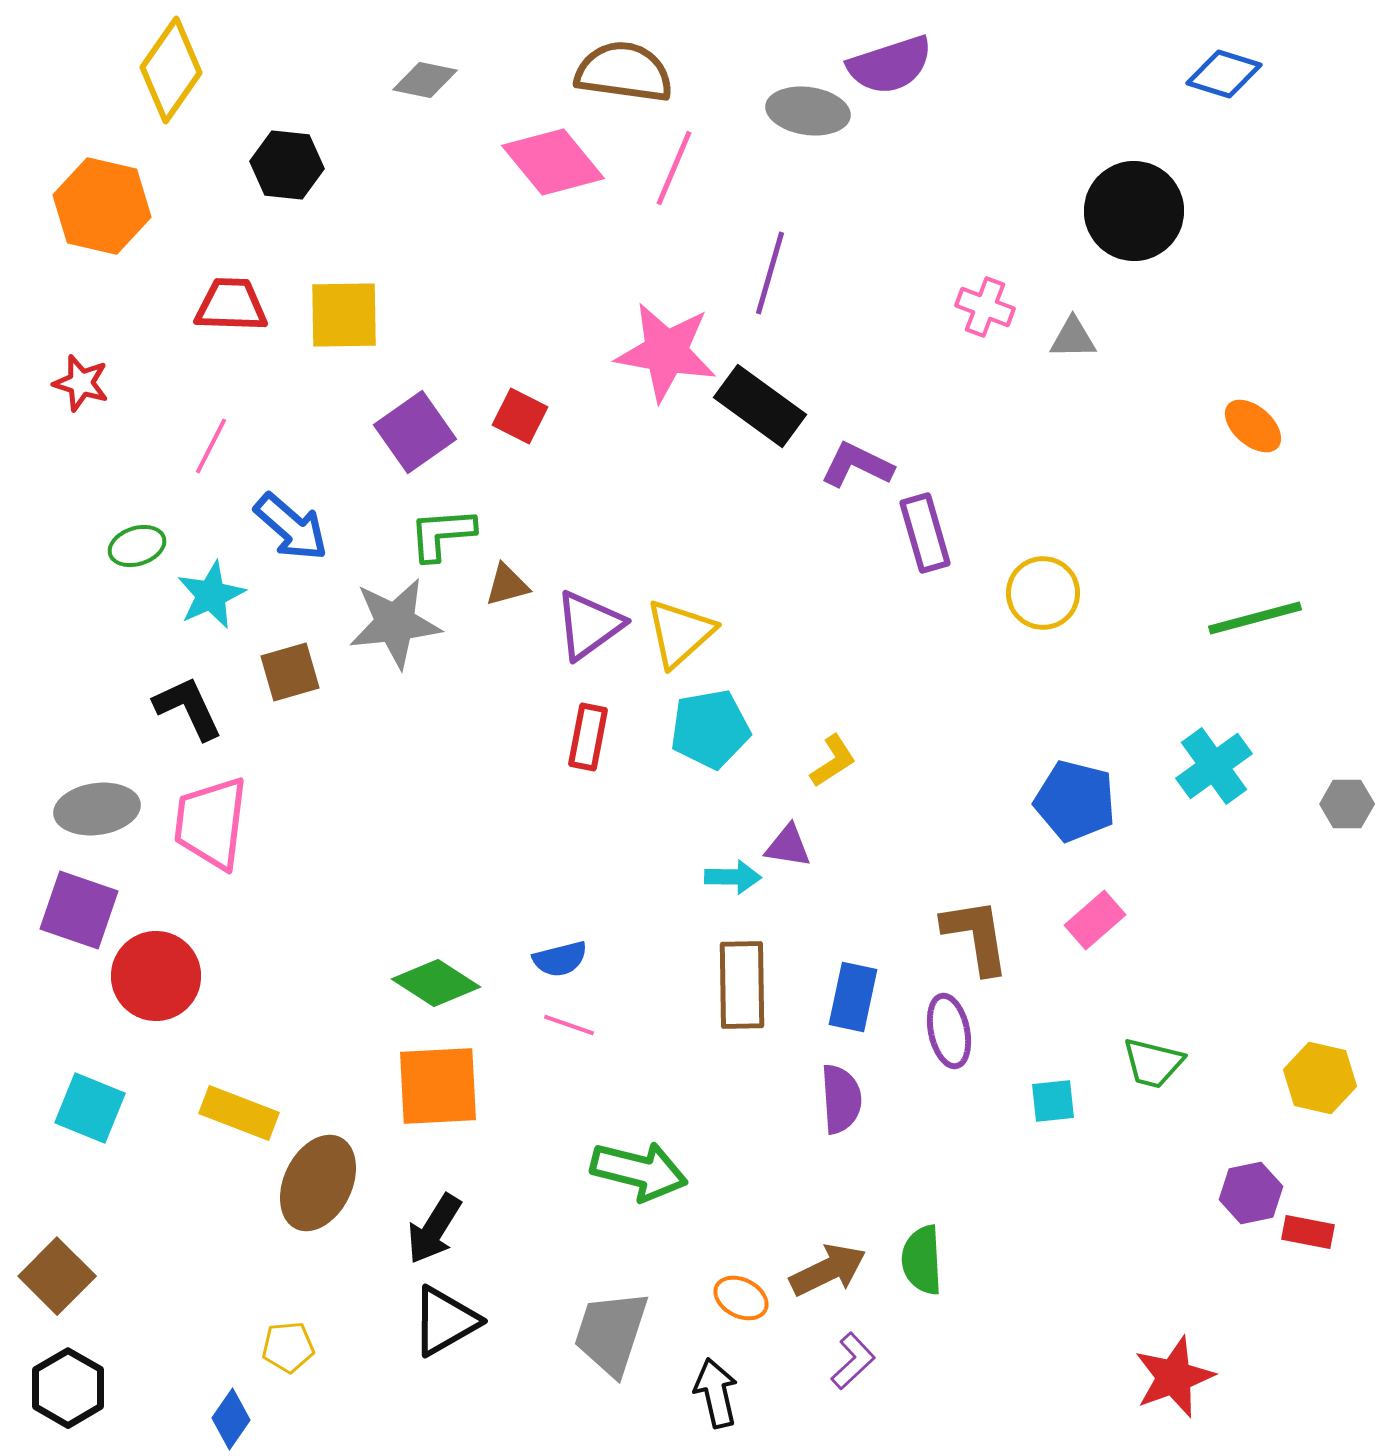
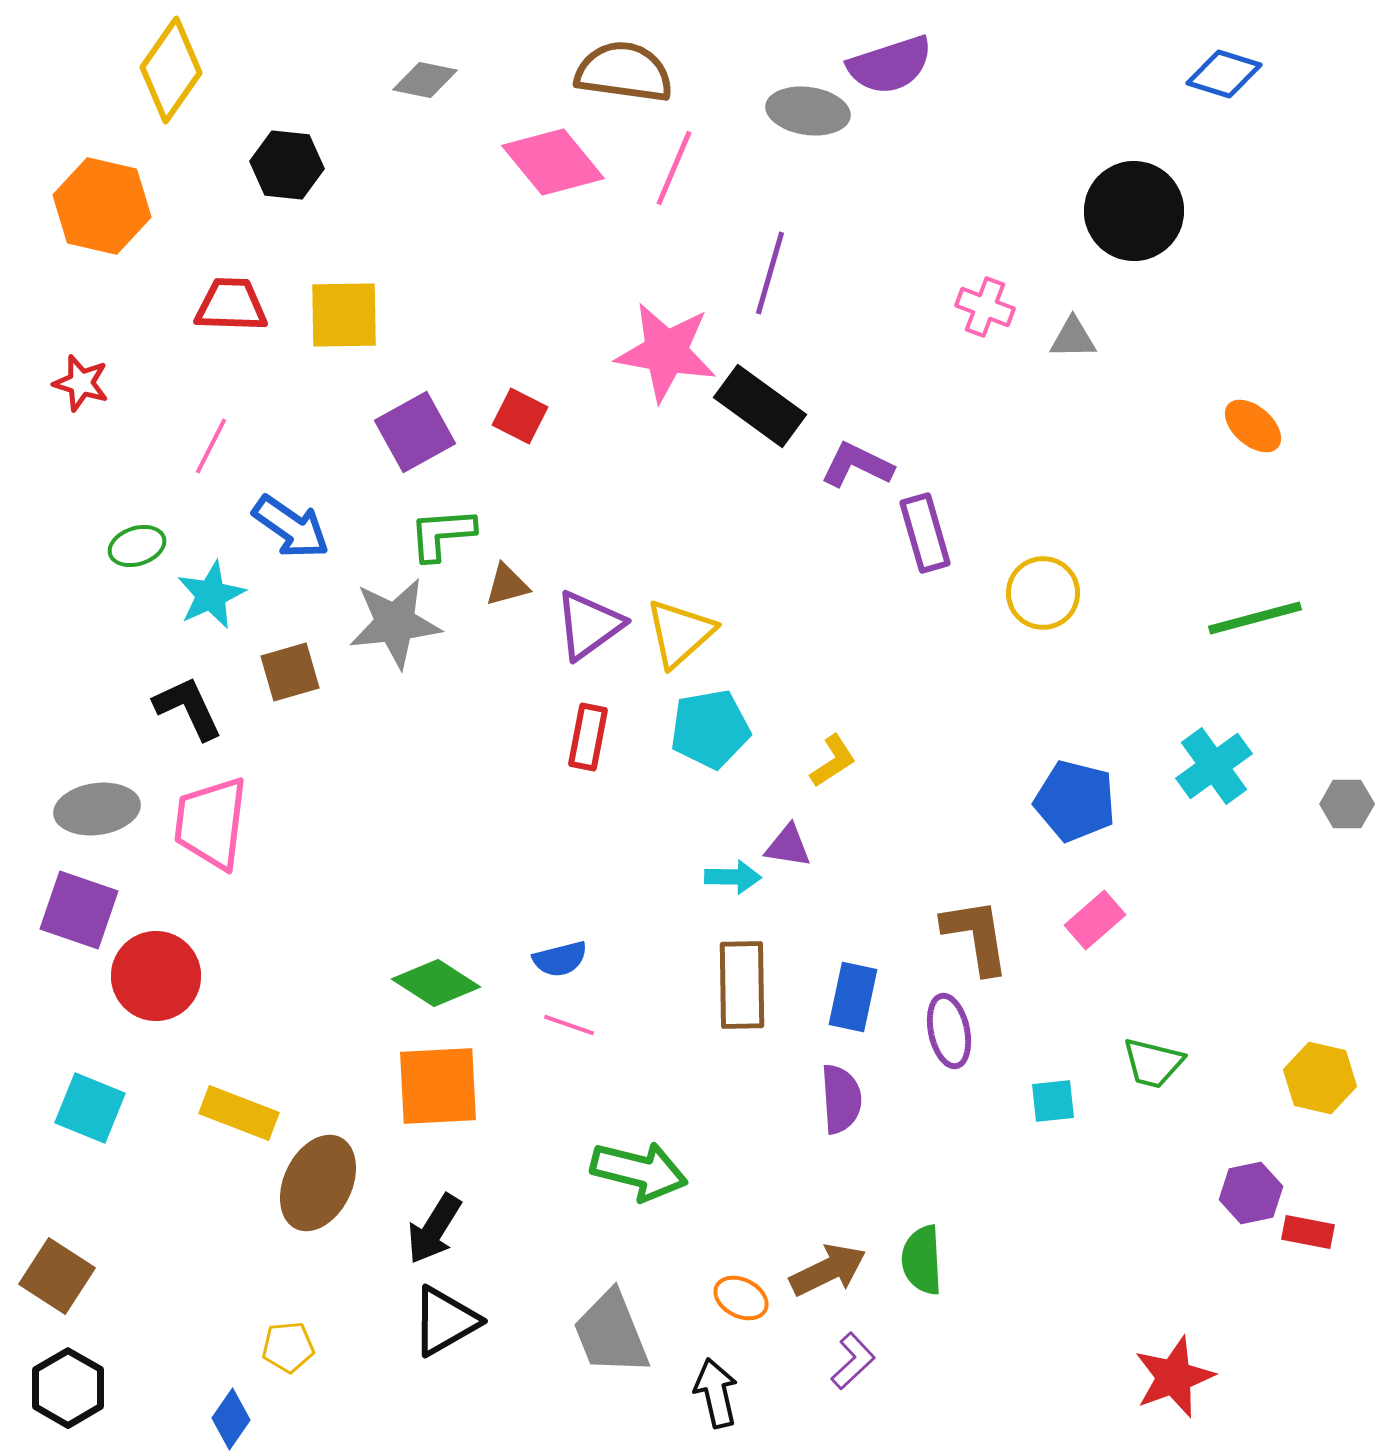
purple square at (415, 432): rotated 6 degrees clockwise
blue arrow at (291, 527): rotated 6 degrees counterclockwise
brown square at (57, 1276): rotated 12 degrees counterclockwise
gray trapezoid at (611, 1333): rotated 40 degrees counterclockwise
